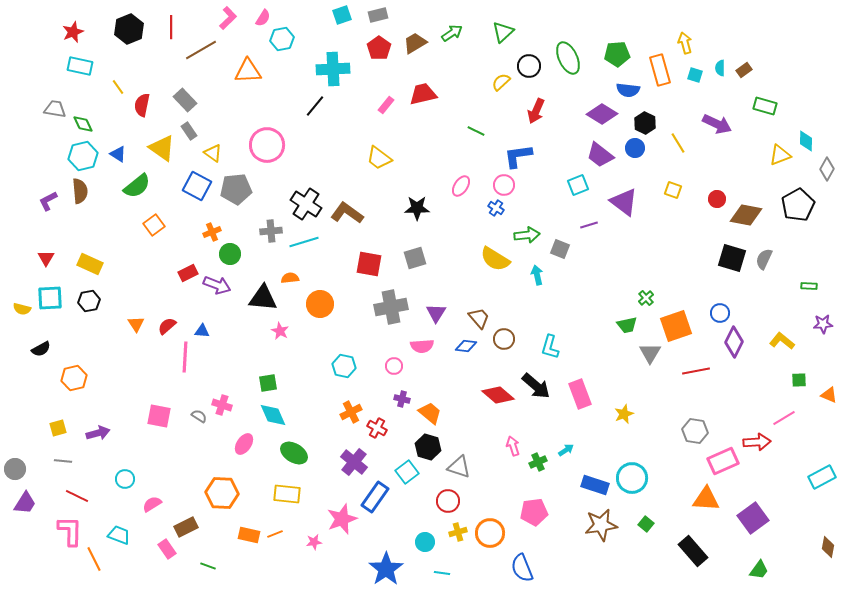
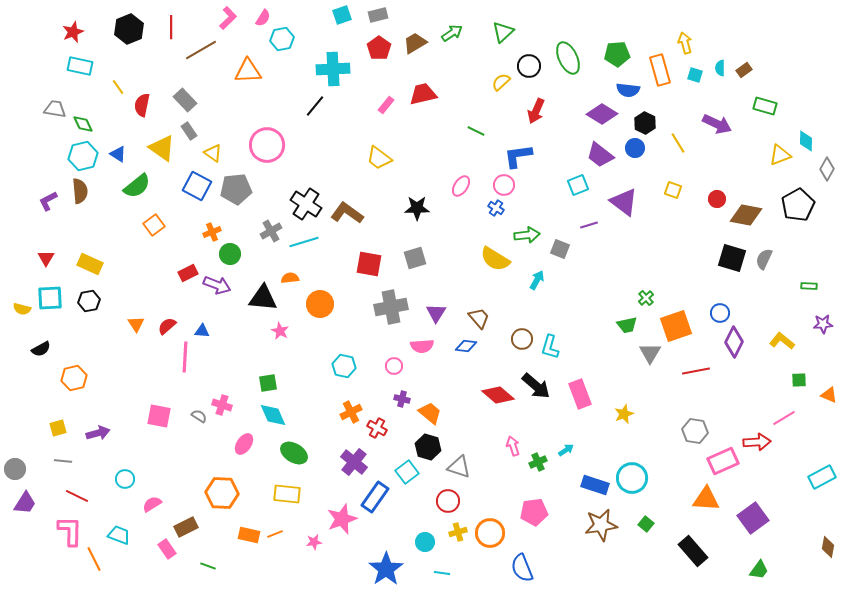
gray cross at (271, 231): rotated 25 degrees counterclockwise
cyan arrow at (537, 275): moved 5 px down; rotated 42 degrees clockwise
brown circle at (504, 339): moved 18 px right
